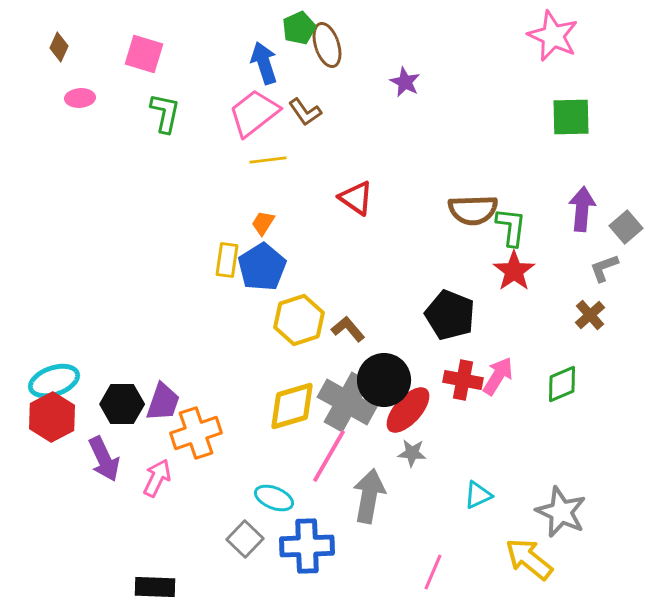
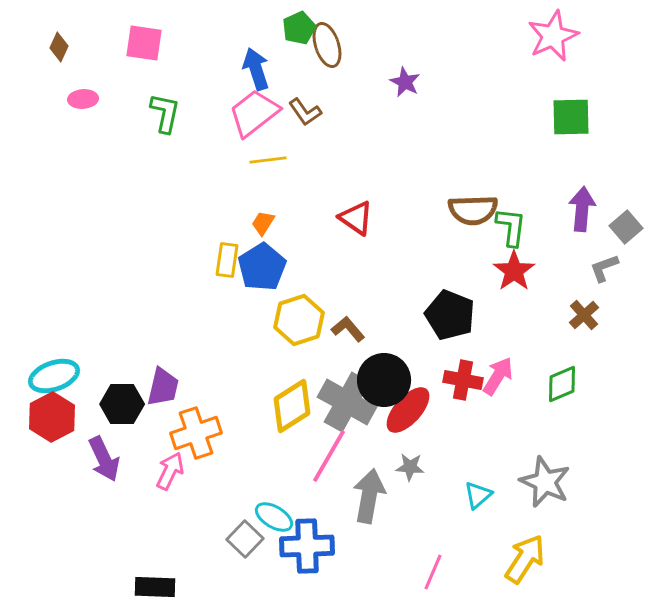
pink star at (553, 36): rotated 24 degrees clockwise
pink square at (144, 54): moved 11 px up; rotated 9 degrees counterclockwise
blue arrow at (264, 63): moved 8 px left, 6 px down
pink ellipse at (80, 98): moved 3 px right, 1 px down
red triangle at (356, 198): moved 20 px down
brown cross at (590, 315): moved 6 px left
cyan ellipse at (54, 381): moved 5 px up
purple trapezoid at (163, 402): moved 15 px up; rotated 6 degrees counterclockwise
yellow diamond at (292, 406): rotated 16 degrees counterclockwise
gray star at (412, 453): moved 2 px left, 14 px down
pink arrow at (157, 478): moved 13 px right, 7 px up
cyan triangle at (478, 495): rotated 16 degrees counterclockwise
cyan ellipse at (274, 498): moved 19 px down; rotated 9 degrees clockwise
gray star at (561, 512): moved 16 px left, 30 px up
yellow arrow at (529, 559): moved 4 px left; rotated 84 degrees clockwise
